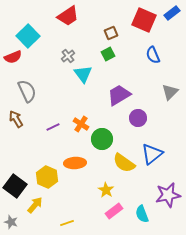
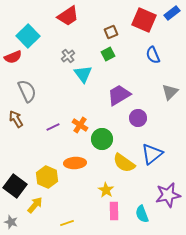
brown square: moved 1 px up
orange cross: moved 1 px left, 1 px down
pink rectangle: rotated 54 degrees counterclockwise
